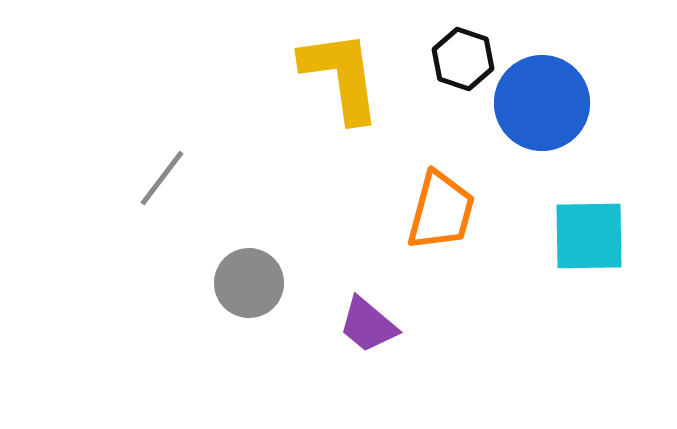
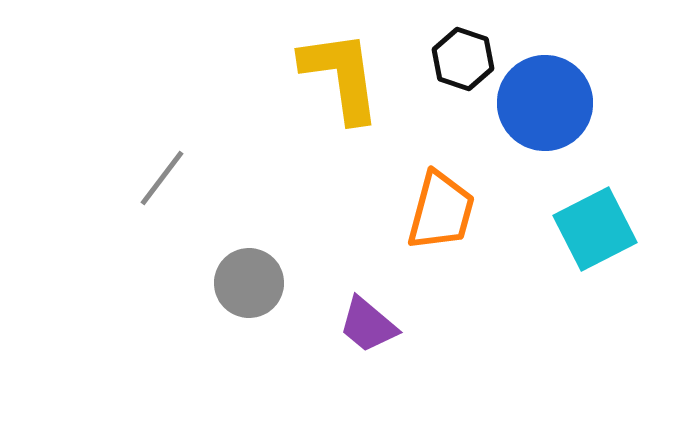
blue circle: moved 3 px right
cyan square: moved 6 px right, 7 px up; rotated 26 degrees counterclockwise
